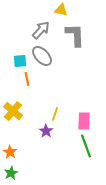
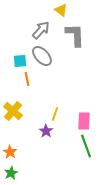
yellow triangle: rotated 24 degrees clockwise
